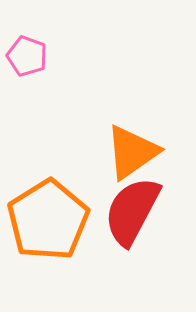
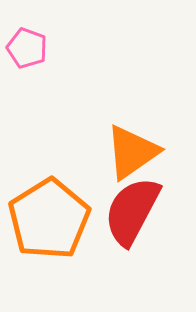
pink pentagon: moved 8 px up
orange pentagon: moved 1 px right, 1 px up
